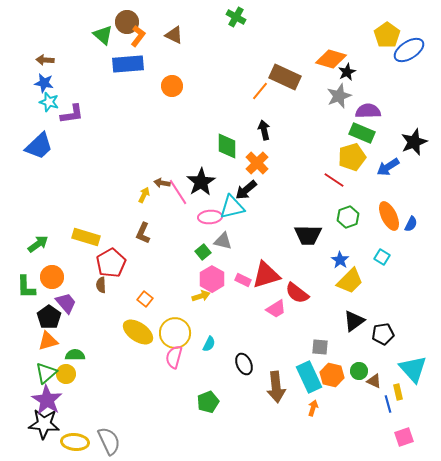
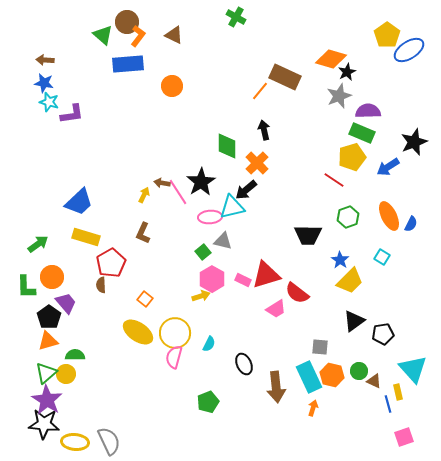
blue trapezoid at (39, 146): moved 40 px right, 56 px down
